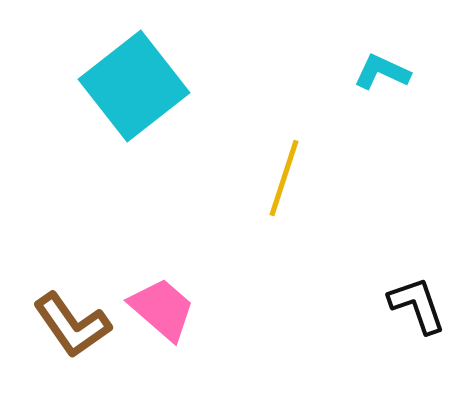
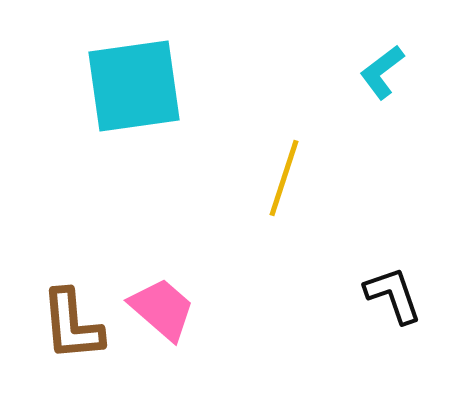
cyan L-shape: rotated 62 degrees counterclockwise
cyan square: rotated 30 degrees clockwise
black L-shape: moved 24 px left, 10 px up
brown L-shape: rotated 30 degrees clockwise
